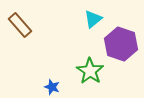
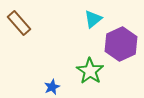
brown rectangle: moved 1 px left, 2 px up
purple hexagon: rotated 16 degrees clockwise
blue star: rotated 28 degrees clockwise
